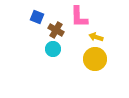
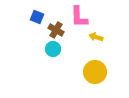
yellow circle: moved 13 px down
